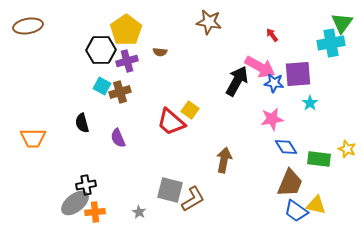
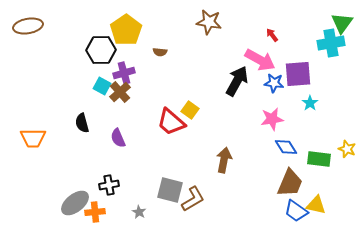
purple cross: moved 3 px left, 12 px down
pink arrow: moved 7 px up
brown cross: rotated 25 degrees counterclockwise
black cross: moved 23 px right
